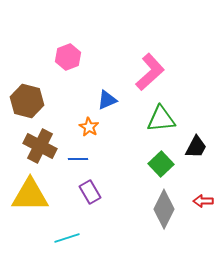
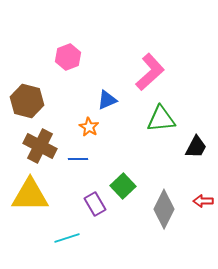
green square: moved 38 px left, 22 px down
purple rectangle: moved 5 px right, 12 px down
